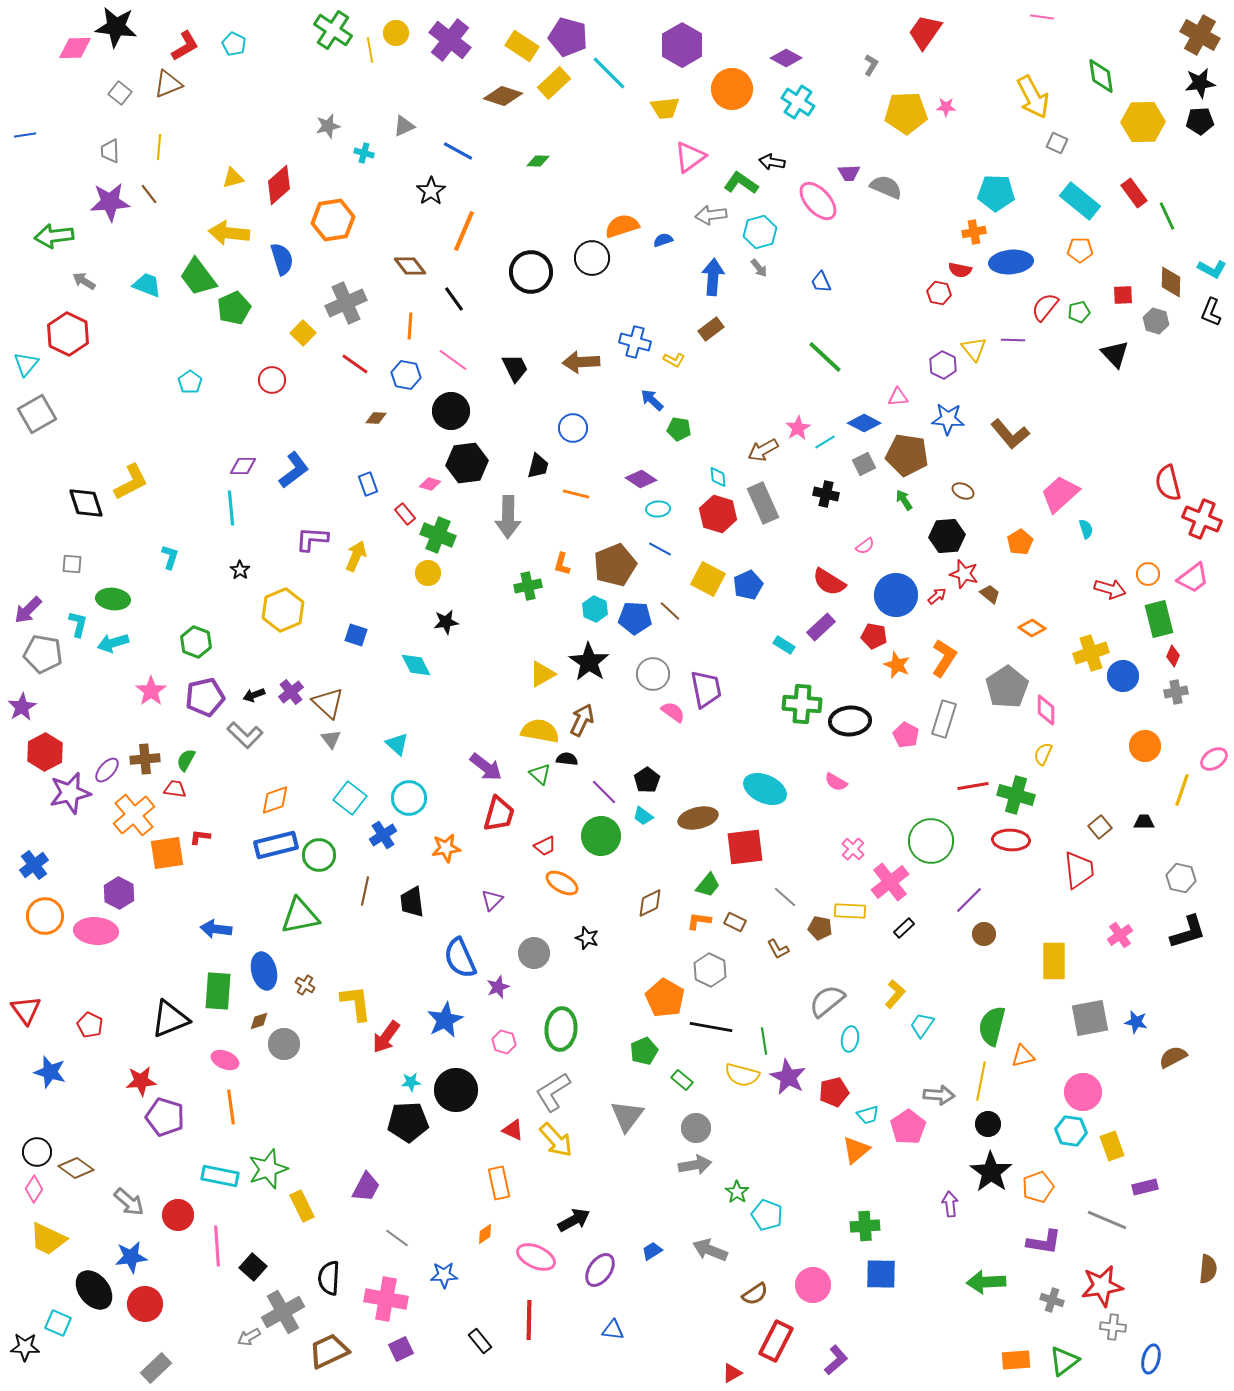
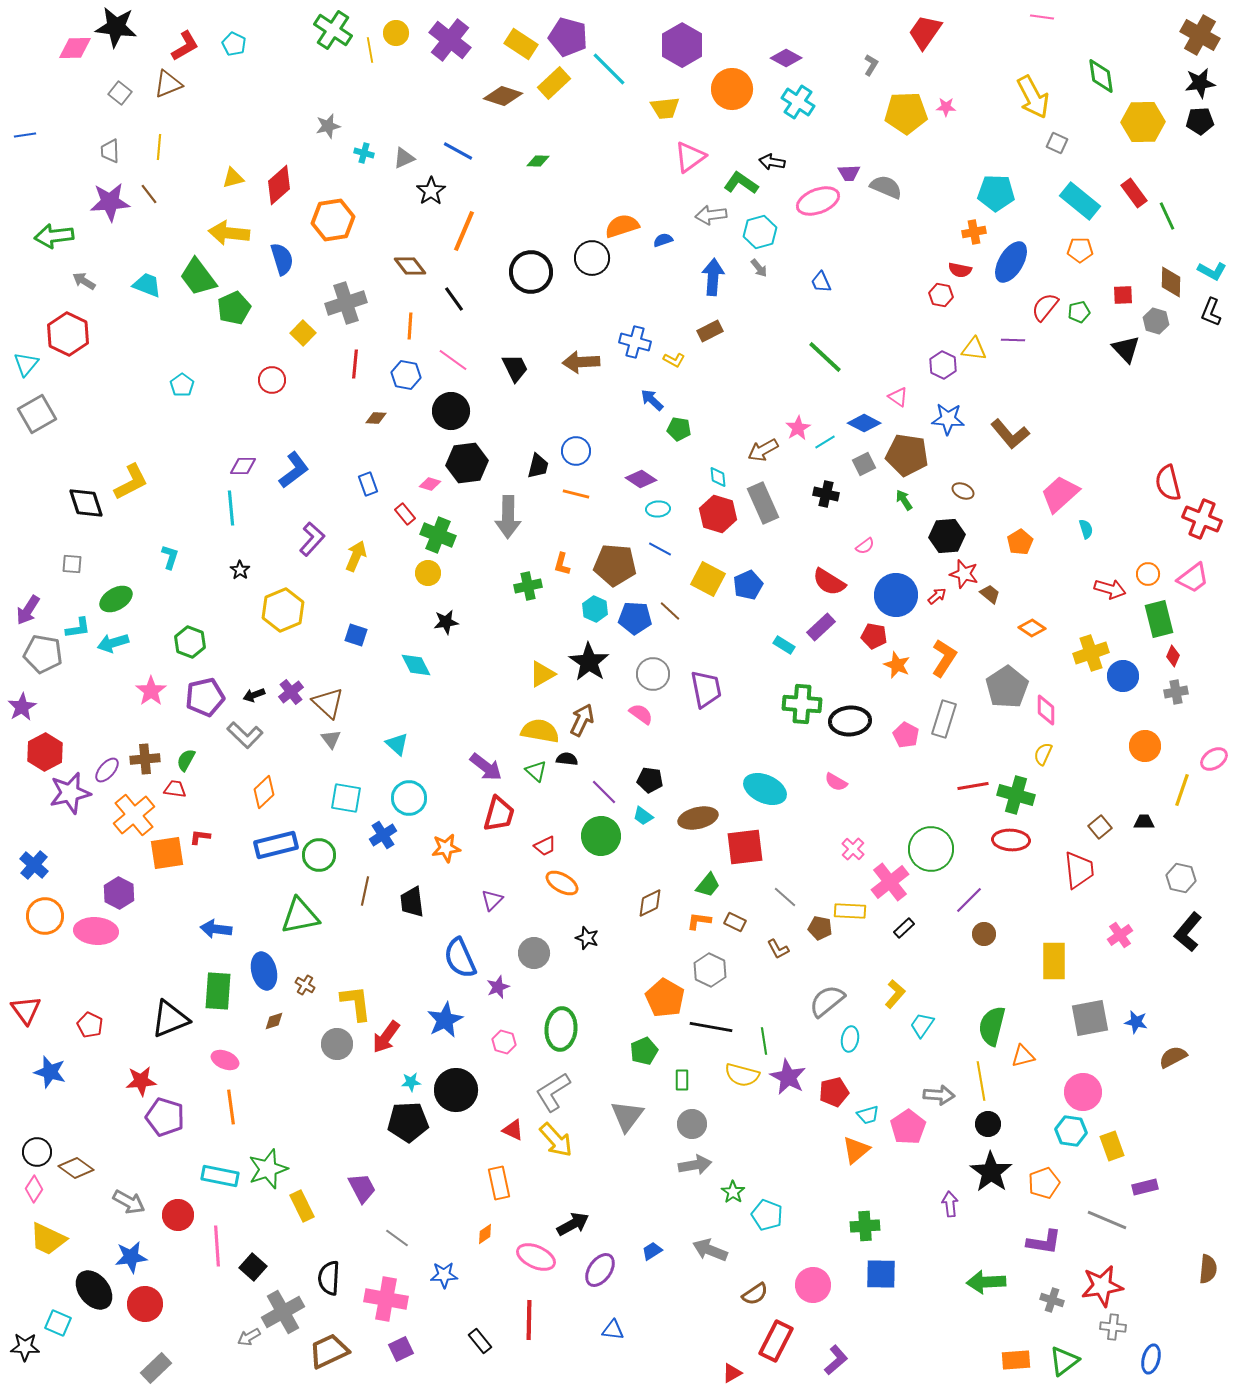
yellow rectangle at (522, 46): moved 1 px left, 2 px up
cyan line at (609, 73): moved 4 px up
gray triangle at (404, 126): moved 32 px down
pink ellipse at (818, 201): rotated 69 degrees counterclockwise
blue ellipse at (1011, 262): rotated 54 degrees counterclockwise
cyan L-shape at (1212, 269): moved 2 px down
red hexagon at (939, 293): moved 2 px right, 2 px down
gray cross at (346, 303): rotated 6 degrees clockwise
brown rectangle at (711, 329): moved 1 px left, 2 px down; rotated 10 degrees clockwise
yellow triangle at (974, 349): rotated 44 degrees counterclockwise
black triangle at (1115, 354): moved 11 px right, 5 px up
red line at (355, 364): rotated 60 degrees clockwise
cyan pentagon at (190, 382): moved 8 px left, 3 px down
pink triangle at (898, 397): rotated 40 degrees clockwise
blue circle at (573, 428): moved 3 px right, 23 px down
purple L-shape at (312, 539): rotated 128 degrees clockwise
brown pentagon at (615, 565): rotated 27 degrees clockwise
green ellipse at (113, 599): moved 3 px right; rotated 36 degrees counterclockwise
purple arrow at (28, 610): rotated 12 degrees counterclockwise
cyan L-shape at (78, 624): moved 4 px down; rotated 68 degrees clockwise
green hexagon at (196, 642): moved 6 px left
pink semicircle at (673, 712): moved 32 px left, 2 px down
green triangle at (540, 774): moved 4 px left, 3 px up
black pentagon at (647, 780): moved 3 px right; rotated 30 degrees counterclockwise
cyan square at (350, 798): moved 4 px left; rotated 28 degrees counterclockwise
orange diamond at (275, 800): moved 11 px left, 8 px up; rotated 24 degrees counterclockwise
green circle at (931, 841): moved 8 px down
blue cross at (34, 865): rotated 12 degrees counterclockwise
black L-shape at (1188, 932): rotated 147 degrees clockwise
brown diamond at (259, 1021): moved 15 px right
gray circle at (284, 1044): moved 53 px right
green rectangle at (682, 1080): rotated 50 degrees clockwise
yellow line at (981, 1081): rotated 21 degrees counterclockwise
gray circle at (696, 1128): moved 4 px left, 4 px up
purple trapezoid at (366, 1187): moved 4 px left, 1 px down; rotated 56 degrees counterclockwise
orange pentagon at (1038, 1187): moved 6 px right, 4 px up
green star at (737, 1192): moved 4 px left
gray arrow at (129, 1202): rotated 12 degrees counterclockwise
black arrow at (574, 1220): moved 1 px left, 4 px down
